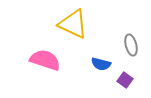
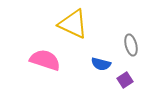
purple square: rotated 21 degrees clockwise
